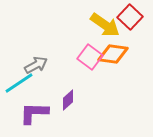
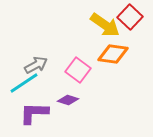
pink square: moved 12 px left, 13 px down
cyan line: moved 5 px right
purple diamond: rotated 60 degrees clockwise
